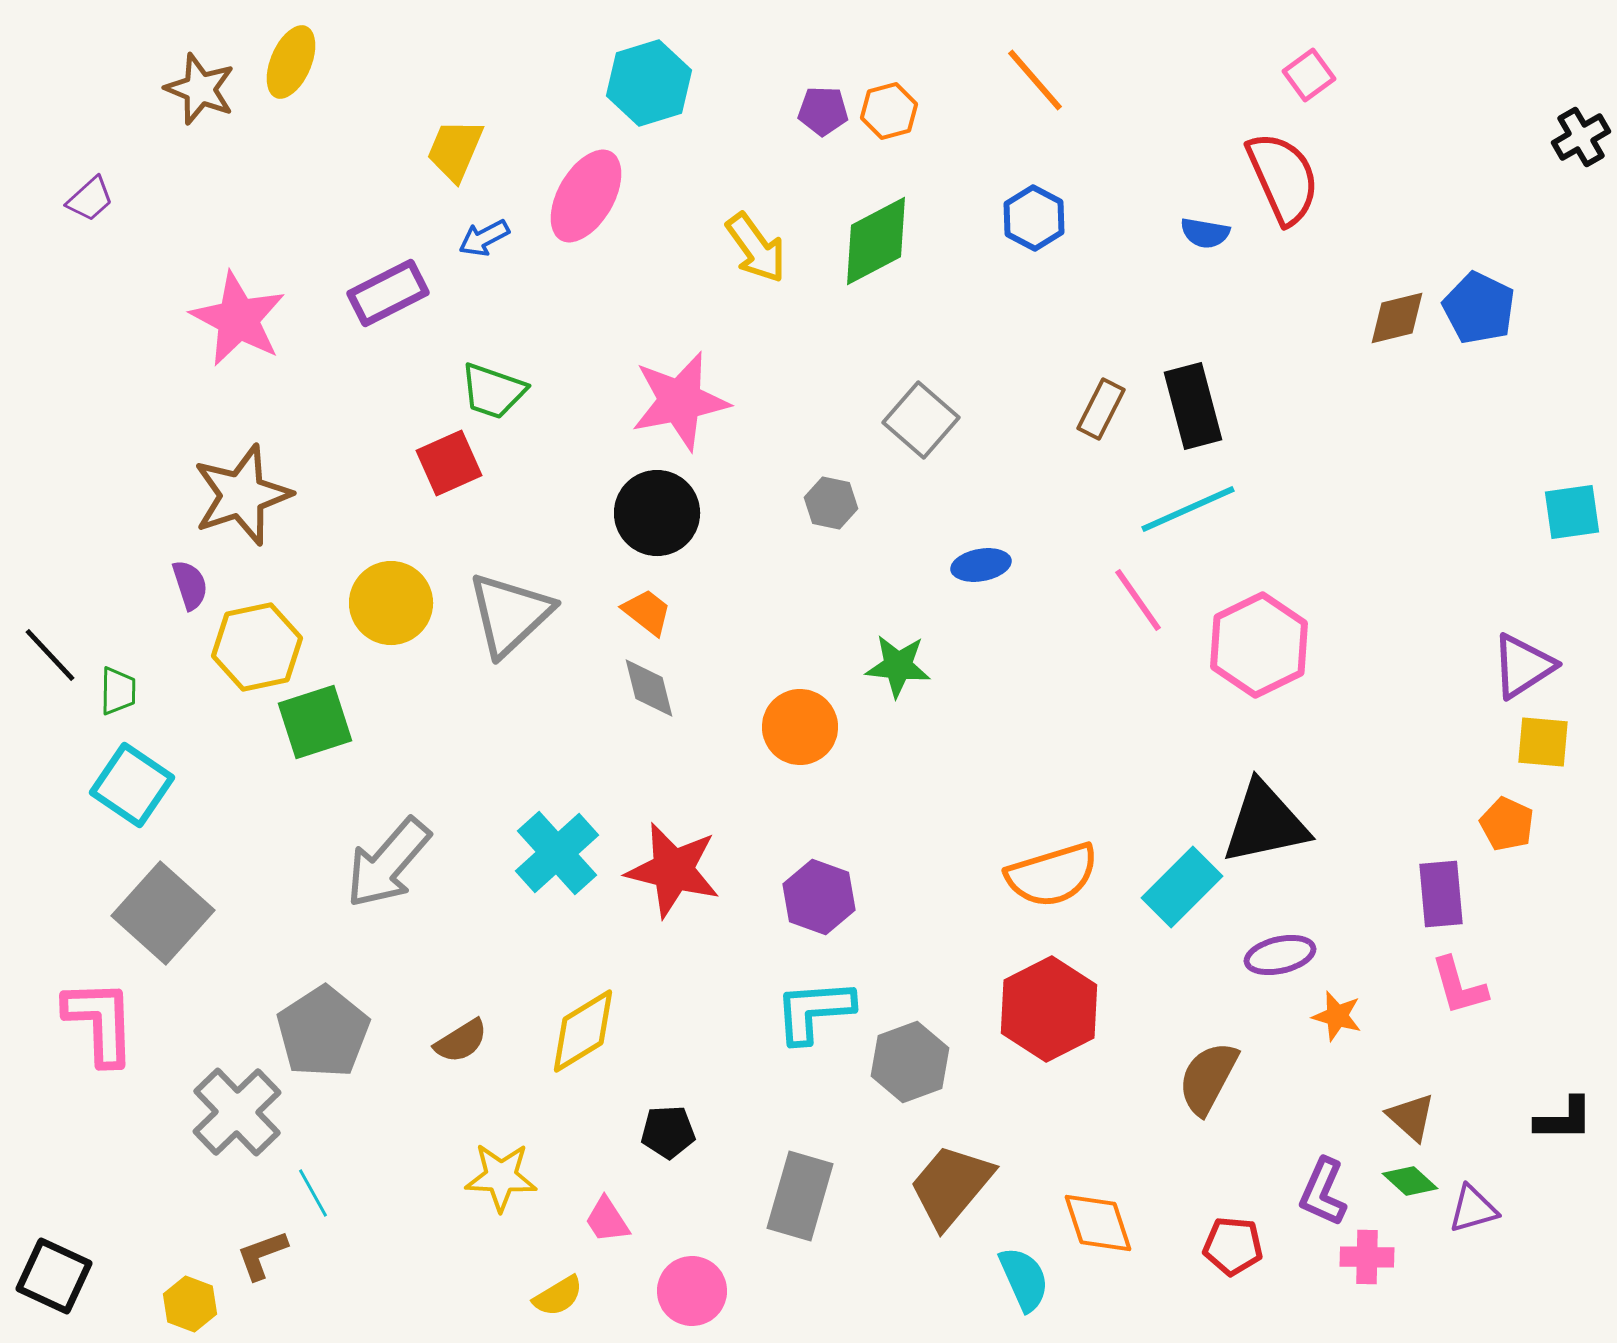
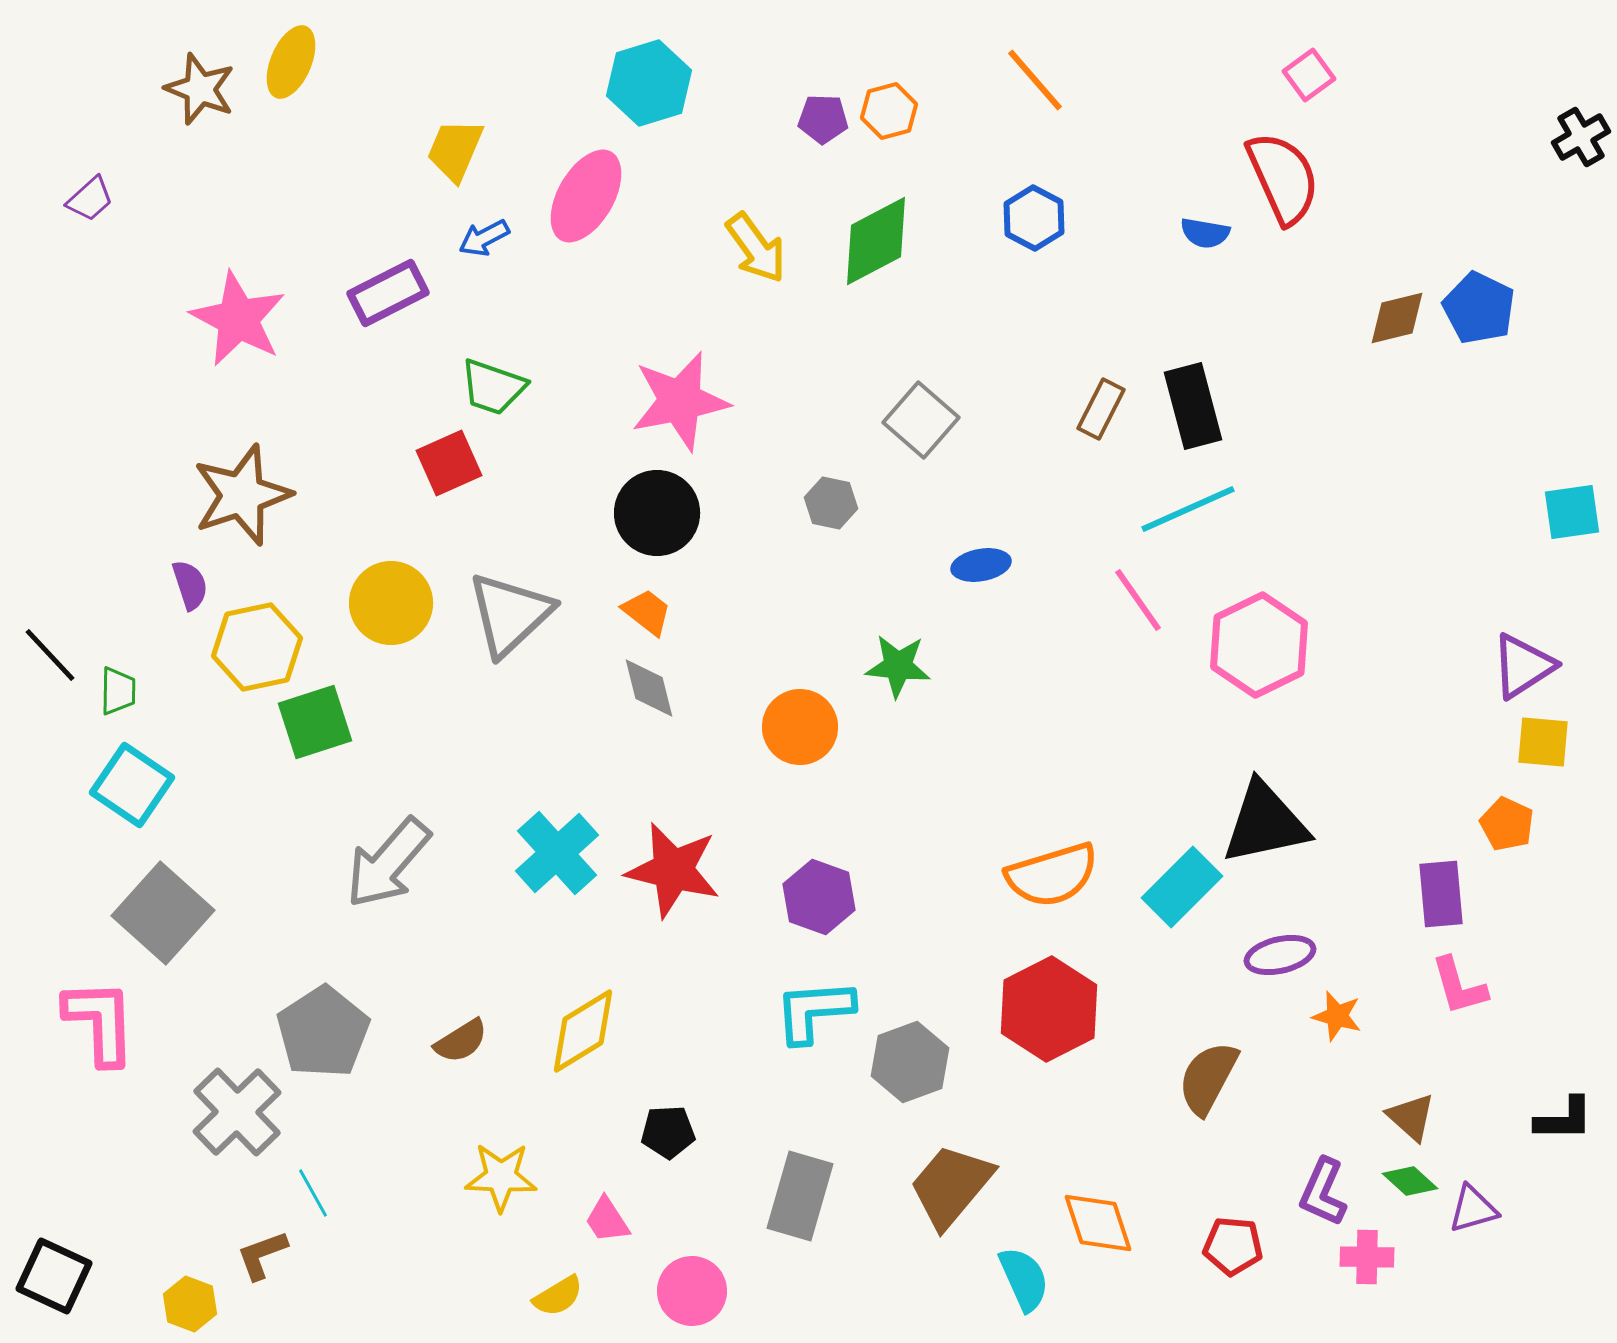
purple pentagon at (823, 111): moved 8 px down
green trapezoid at (493, 391): moved 4 px up
